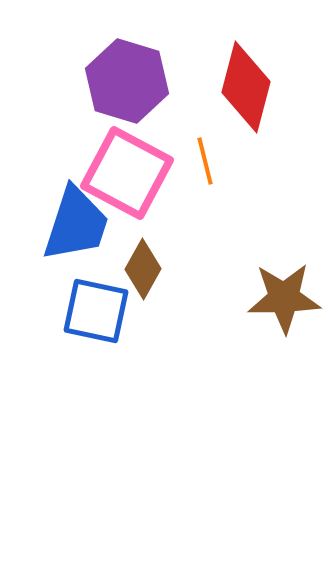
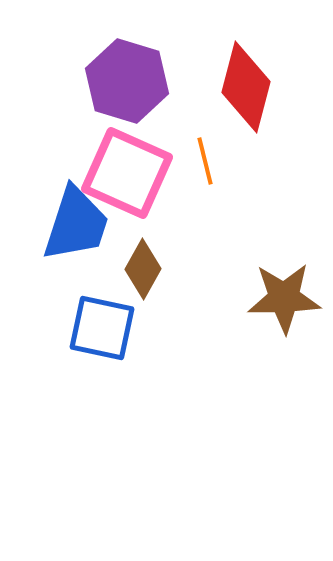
pink square: rotated 4 degrees counterclockwise
blue square: moved 6 px right, 17 px down
